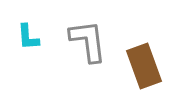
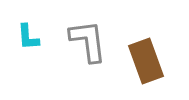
brown rectangle: moved 2 px right, 5 px up
